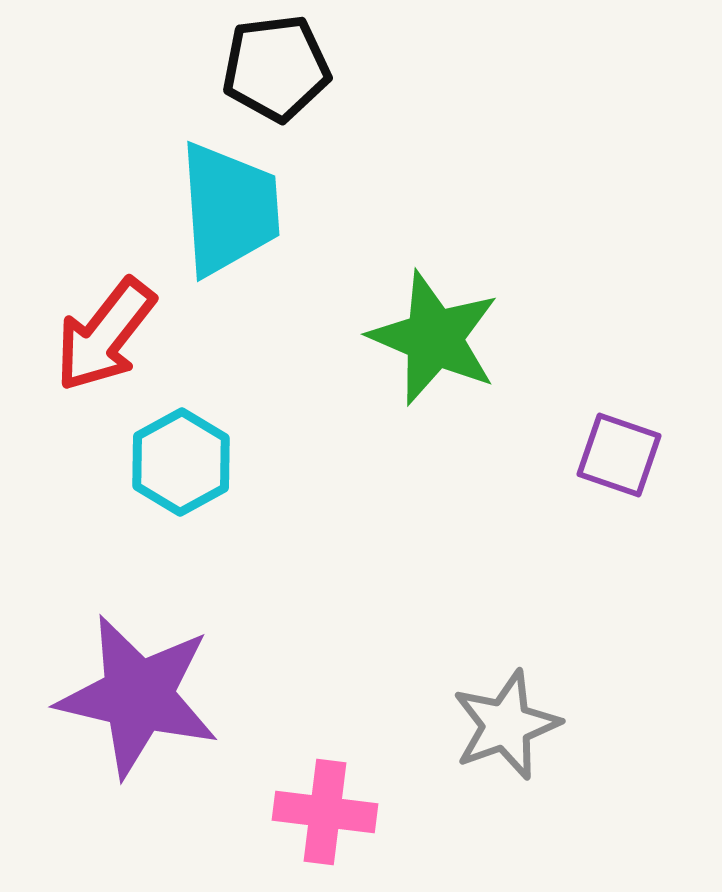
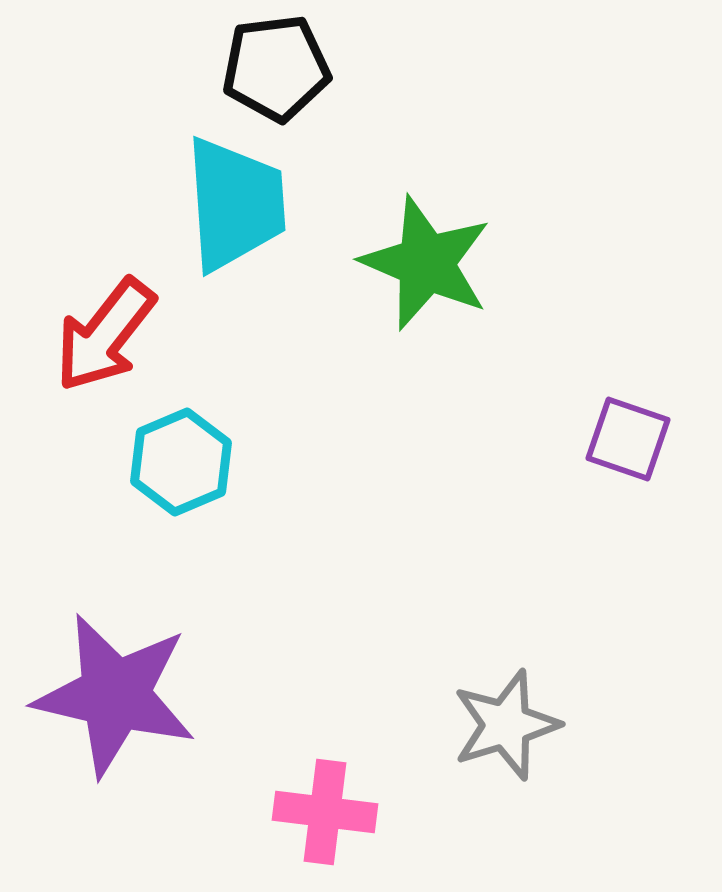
cyan trapezoid: moved 6 px right, 5 px up
green star: moved 8 px left, 75 px up
purple square: moved 9 px right, 16 px up
cyan hexagon: rotated 6 degrees clockwise
purple star: moved 23 px left, 1 px up
gray star: rotated 3 degrees clockwise
